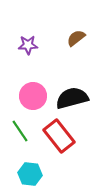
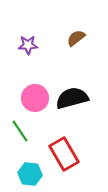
pink circle: moved 2 px right, 2 px down
red rectangle: moved 5 px right, 18 px down; rotated 8 degrees clockwise
